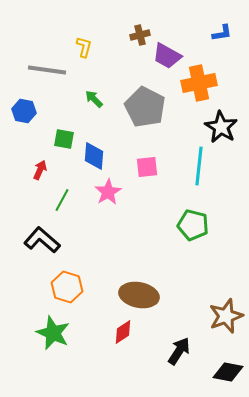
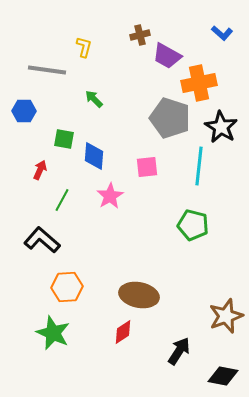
blue L-shape: rotated 50 degrees clockwise
gray pentagon: moved 25 px right, 11 px down; rotated 9 degrees counterclockwise
blue hexagon: rotated 10 degrees counterclockwise
pink star: moved 2 px right, 4 px down
orange hexagon: rotated 20 degrees counterclockwise
black diamond: moved 5 px left, 4 px down
